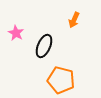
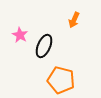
pink star: moved 4 px right, 2 px down
